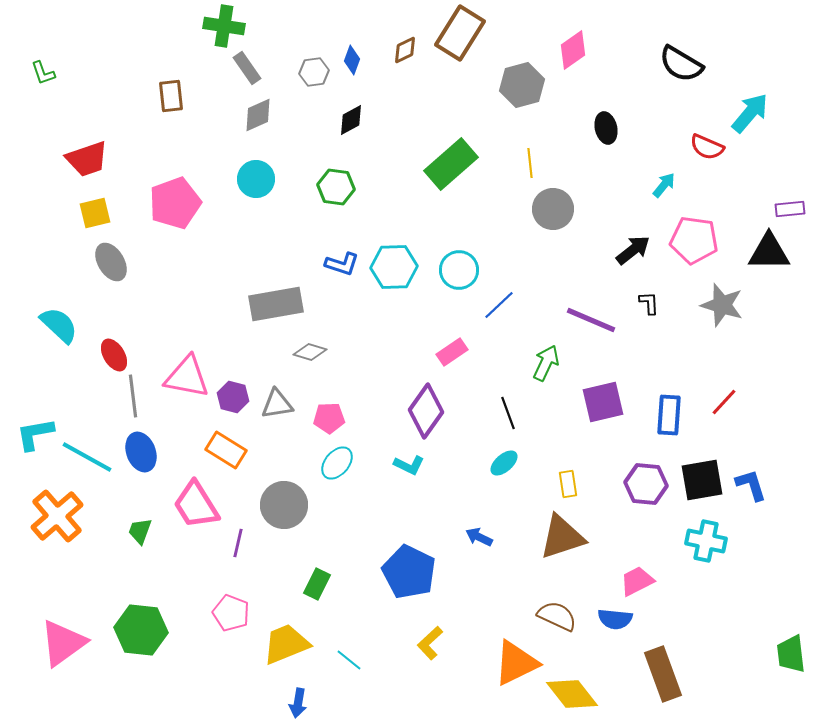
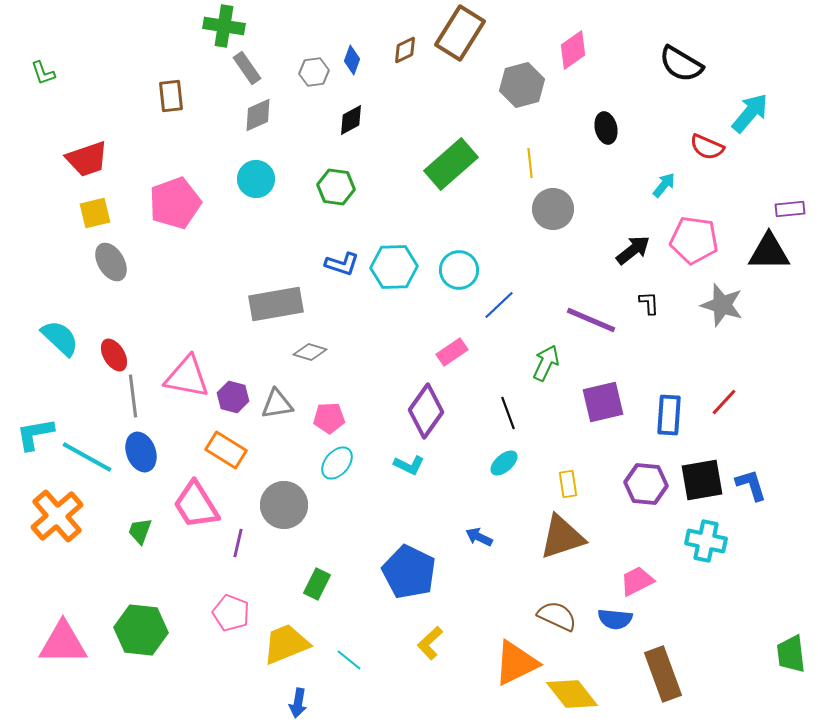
cyan semicircle at (59, 325): moved 1 px right, 13 px down
pink triangle at (63, 643): rotated 36 degrees clockwise
